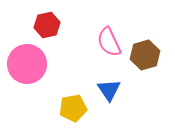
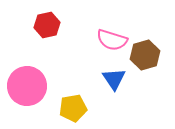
pink semicircle: moved 3 px right, 2 px up; rotated 48 degrees counterclockwise
pink circle: moved 22 px down
blue triangle: moved 5 px right, 11 px up
